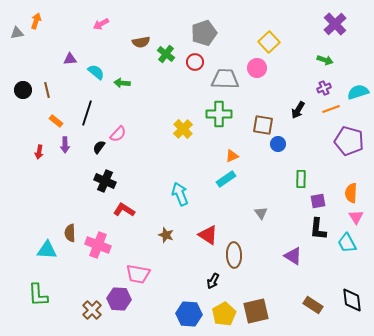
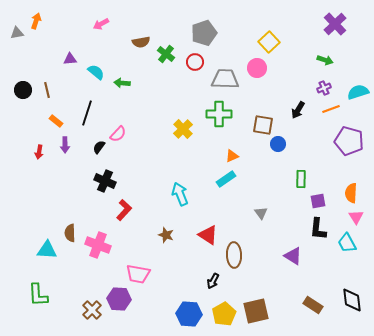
red L-shape at (124, 210): rotated 100 degrees clockwise
